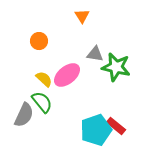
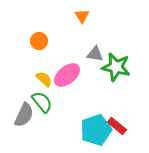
red rectangle: moved 1 px right
